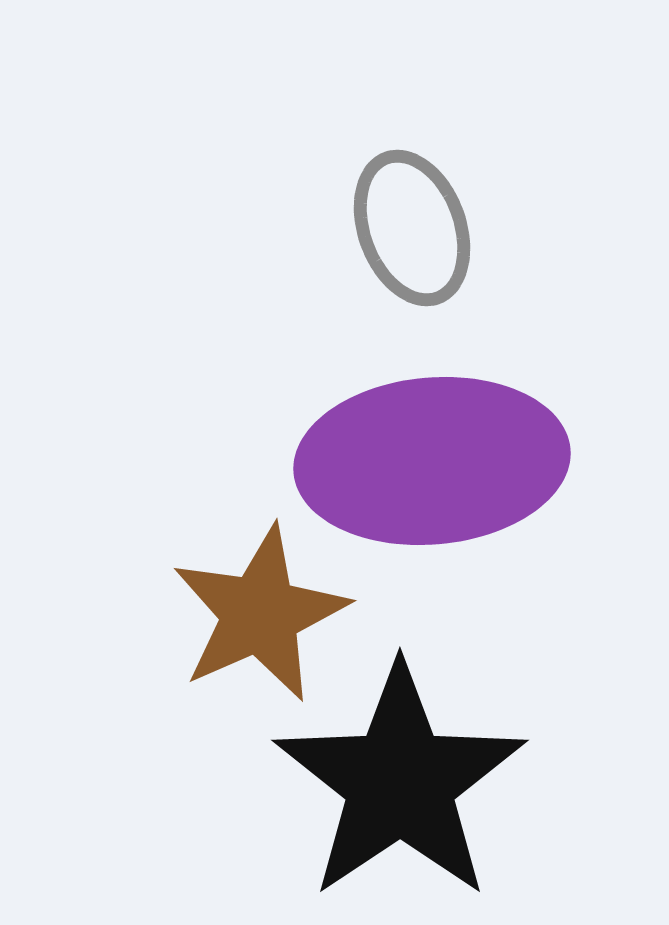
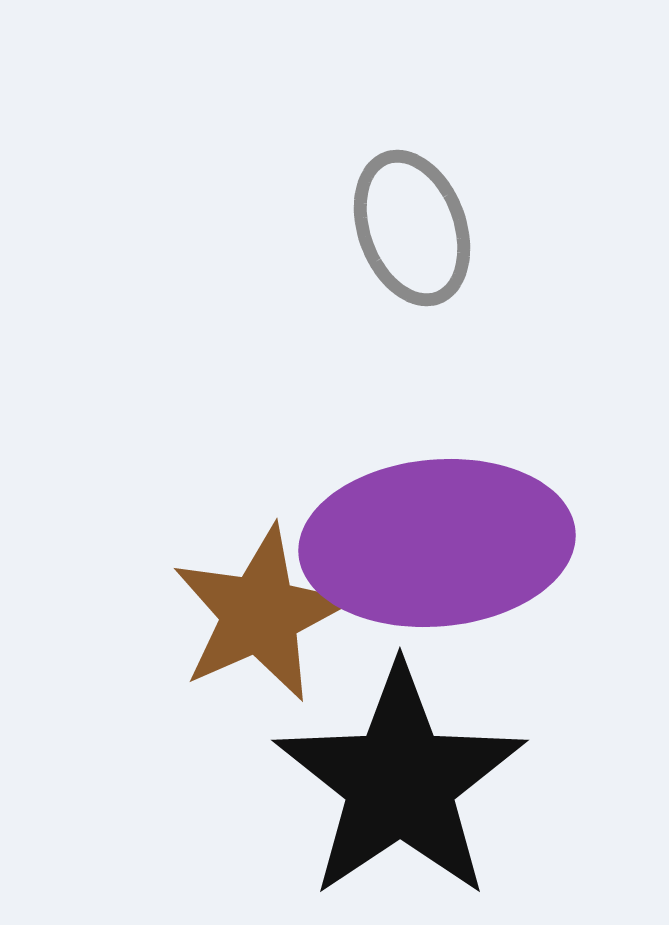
purple ellipse: moved 5 px right, 82 px down
